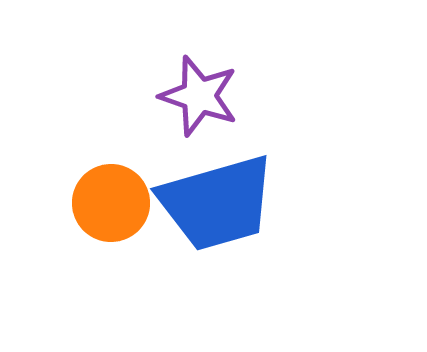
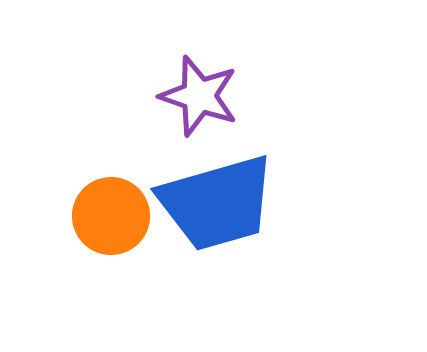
orange circle: moved 13 px down
